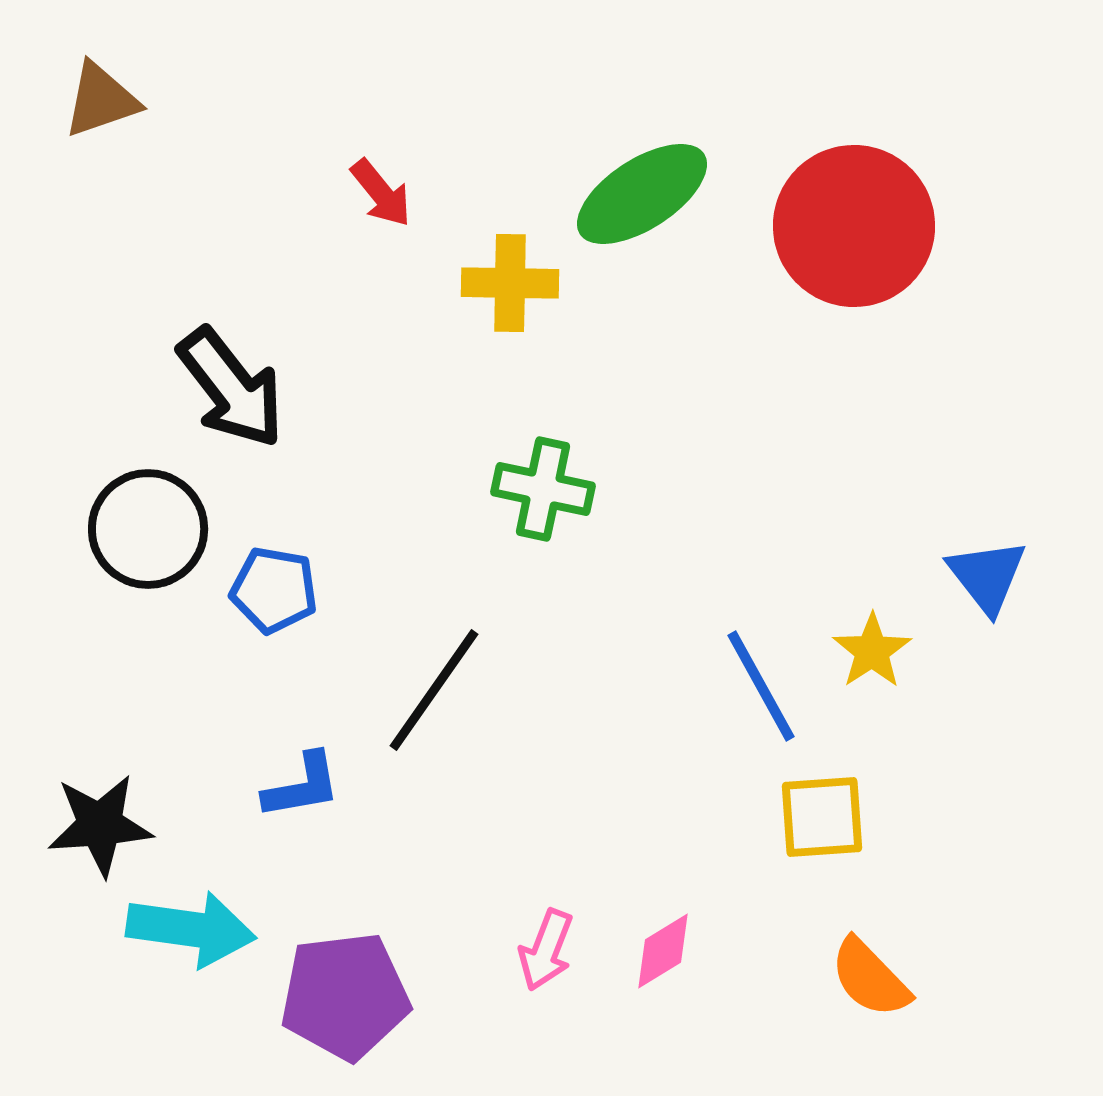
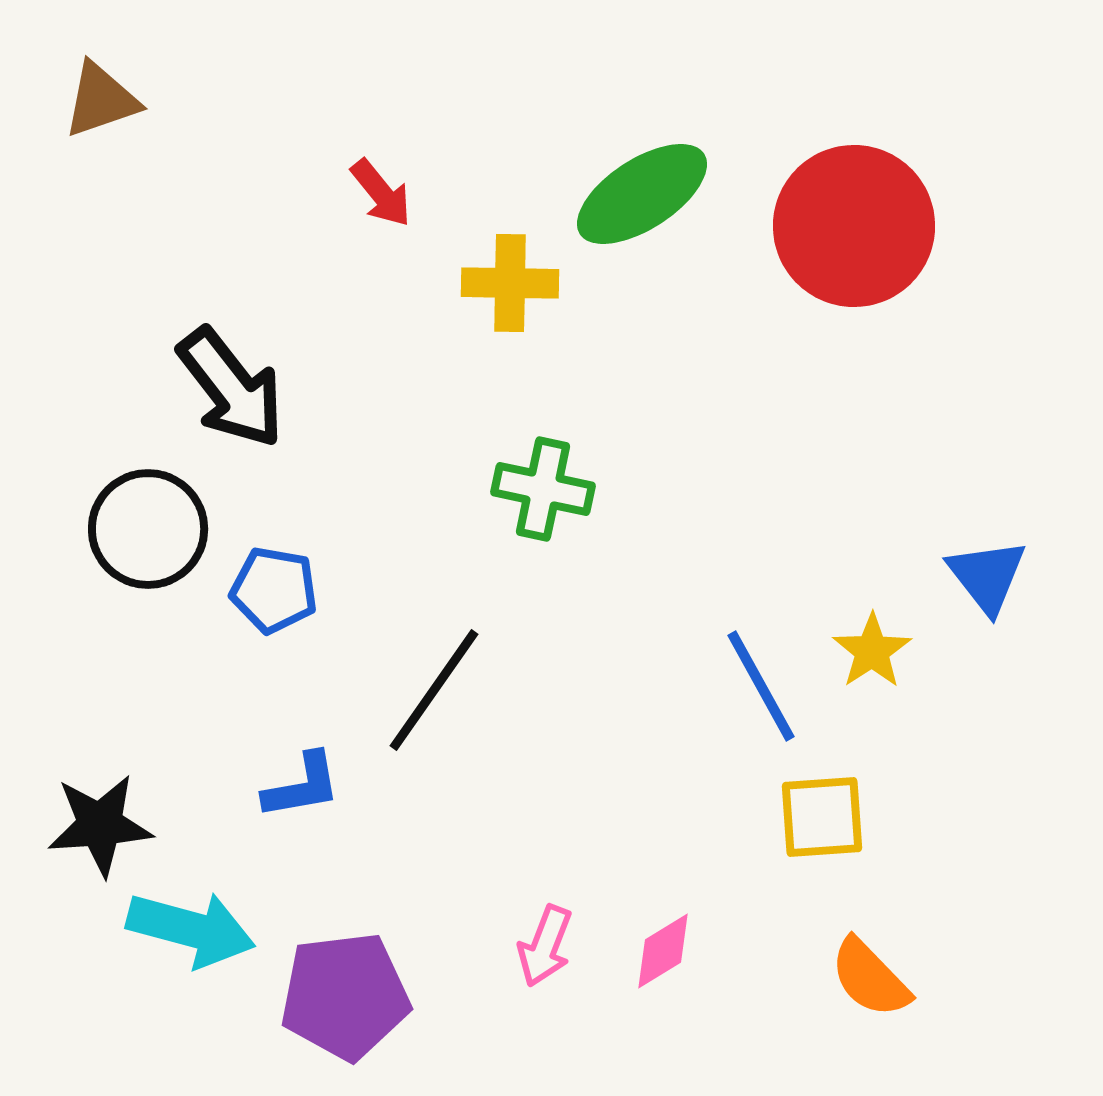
cyan arrow: rotated 7 degrees clockwise
pink arrow: moved 1 px left, 4 px up
